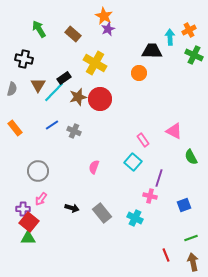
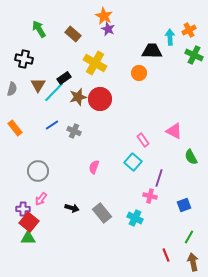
purple star: rotated 24 degrees counterclockwise
green line: moved 2 px left, 1 px up; rotated 40 degrees counterclockwise
